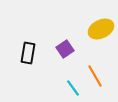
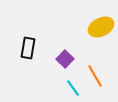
yellow ellipse: moved 2 px up
purple square: moved 10 px down; rotated 12 degrees counterclockwise
black rectangle: moved 5 px up
